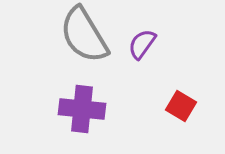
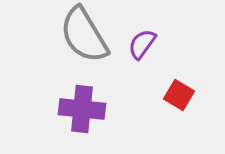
red square: moved 2 px left, 11 px up
